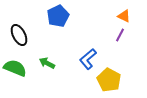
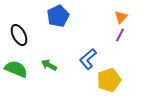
orange triangle: moved 3 px left, 1 px down; rotated 48 degrees clockwise
green arrow: moved 2 px right, 2 px down
green semicircle: moved 1 px right, 1 px down
yellow pentagon: rotated 25 degrees clockwise
